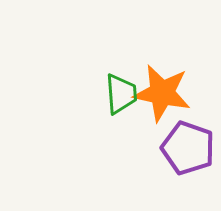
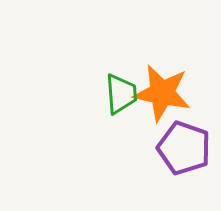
purple pentagon: moved 4 px left
